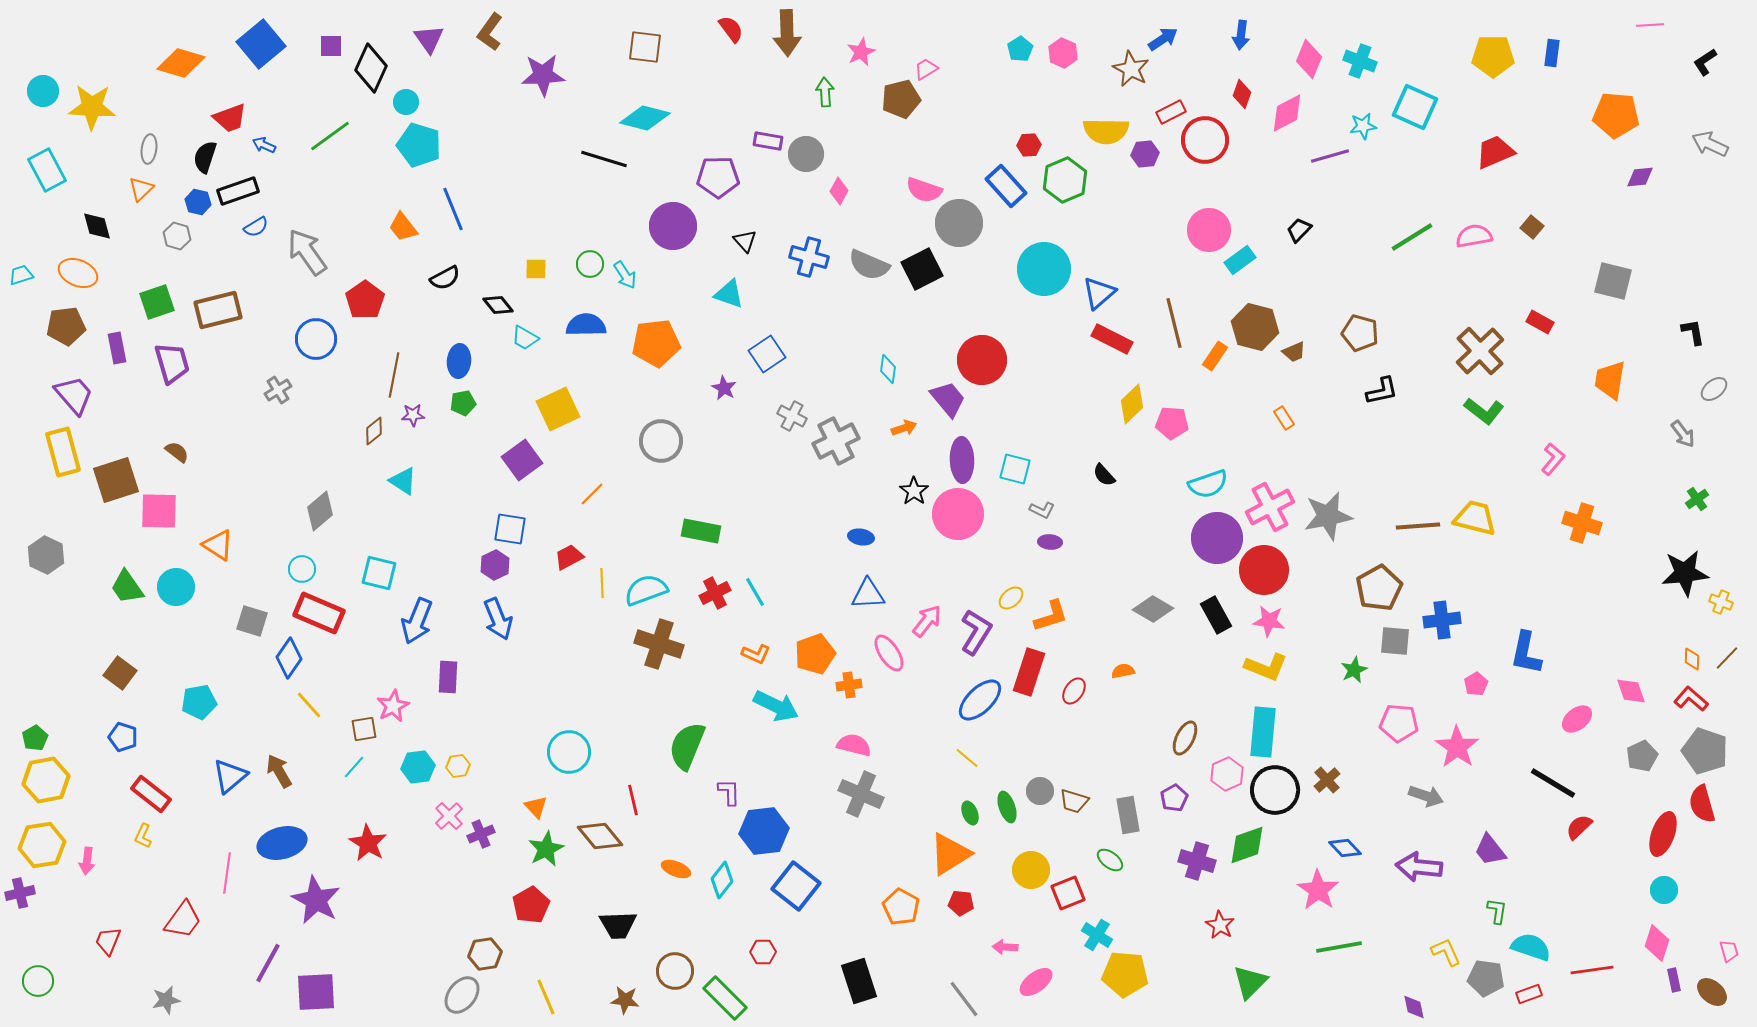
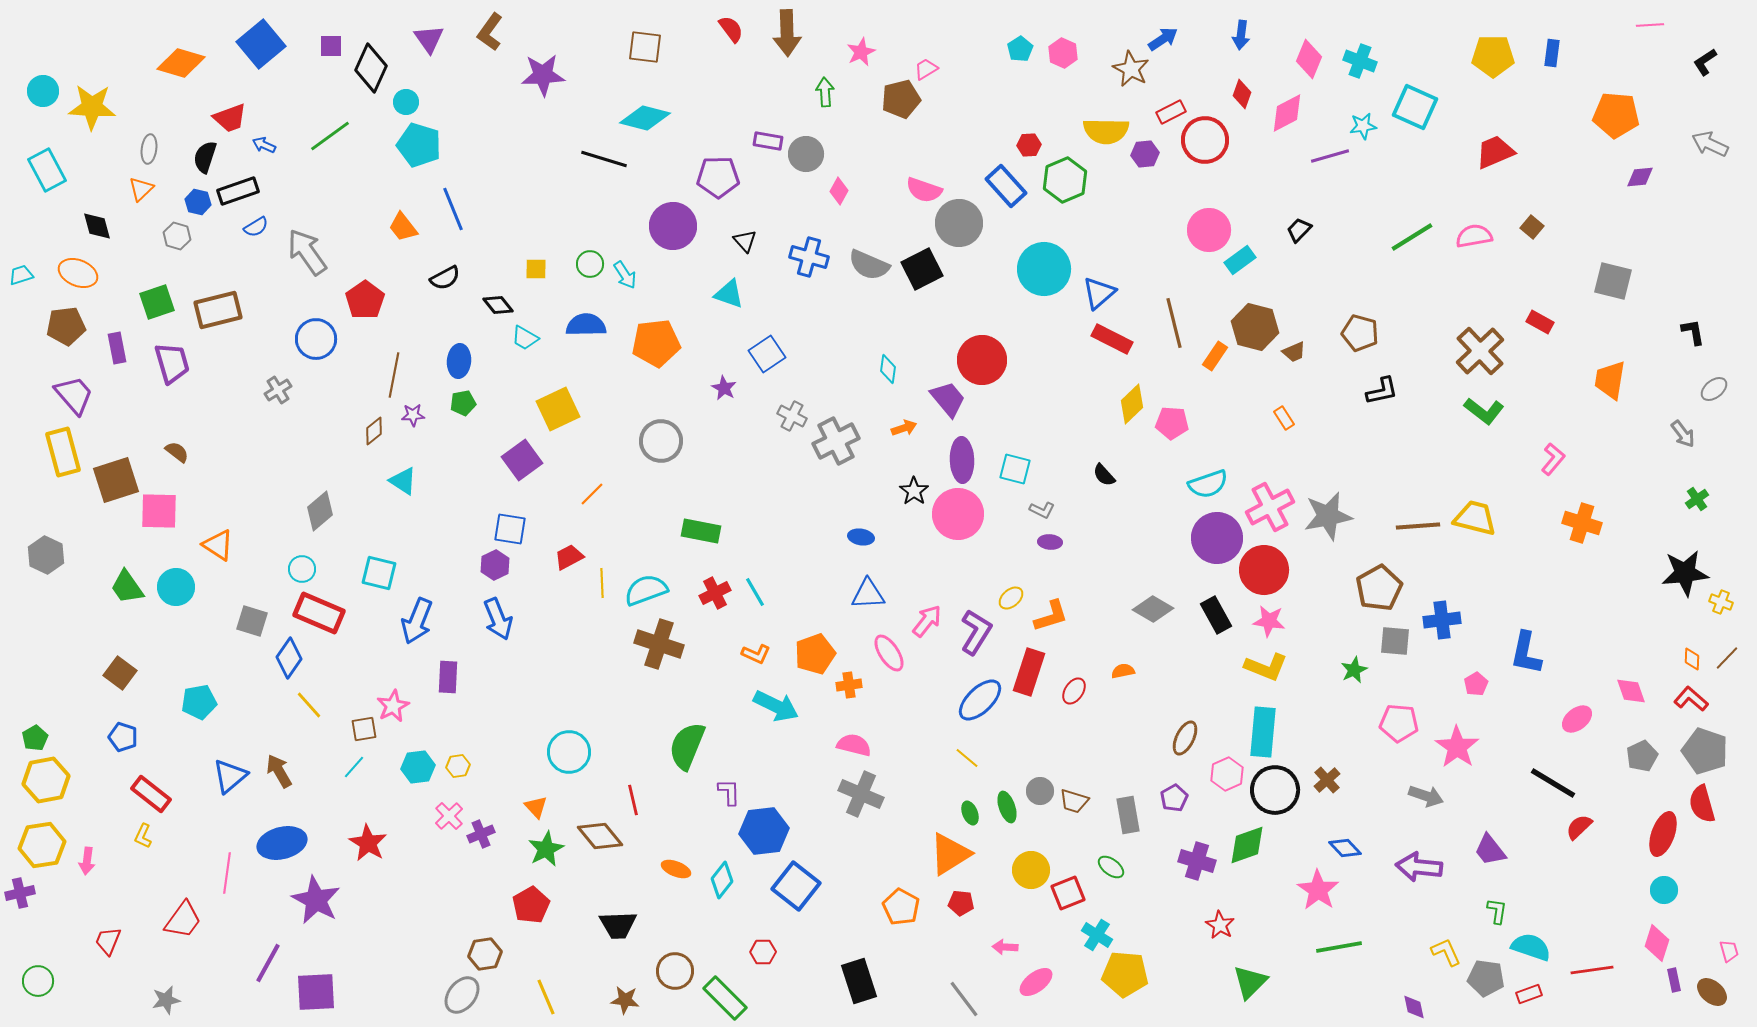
green ellipse at (1110, 860): moved 1 px right, 7 px down
